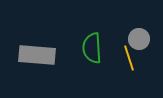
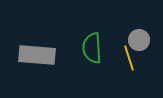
gray circle: moved 1 px down
